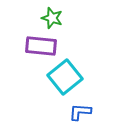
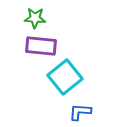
green star: moved 17 px left; rotated 15 degrees counterclockwise
